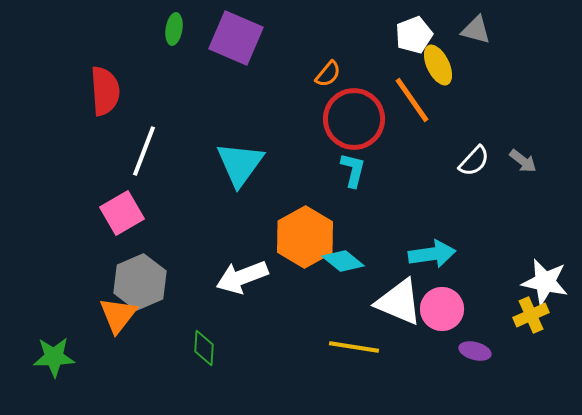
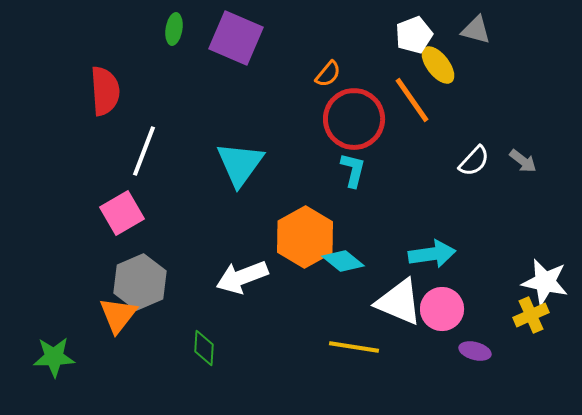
yellow ellipse: rotated 12 degrees counterclockwise
